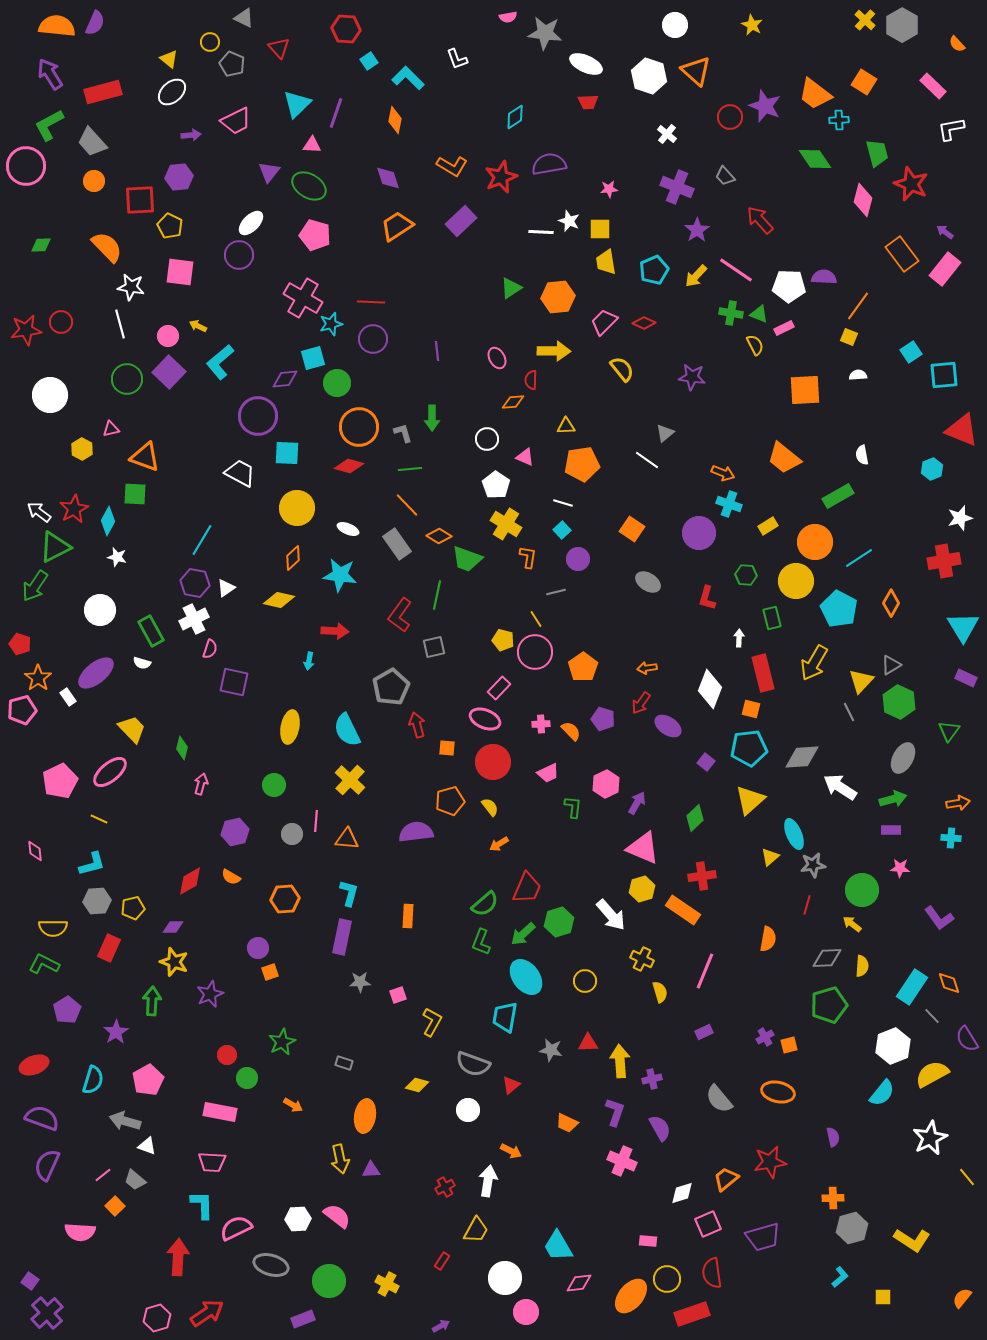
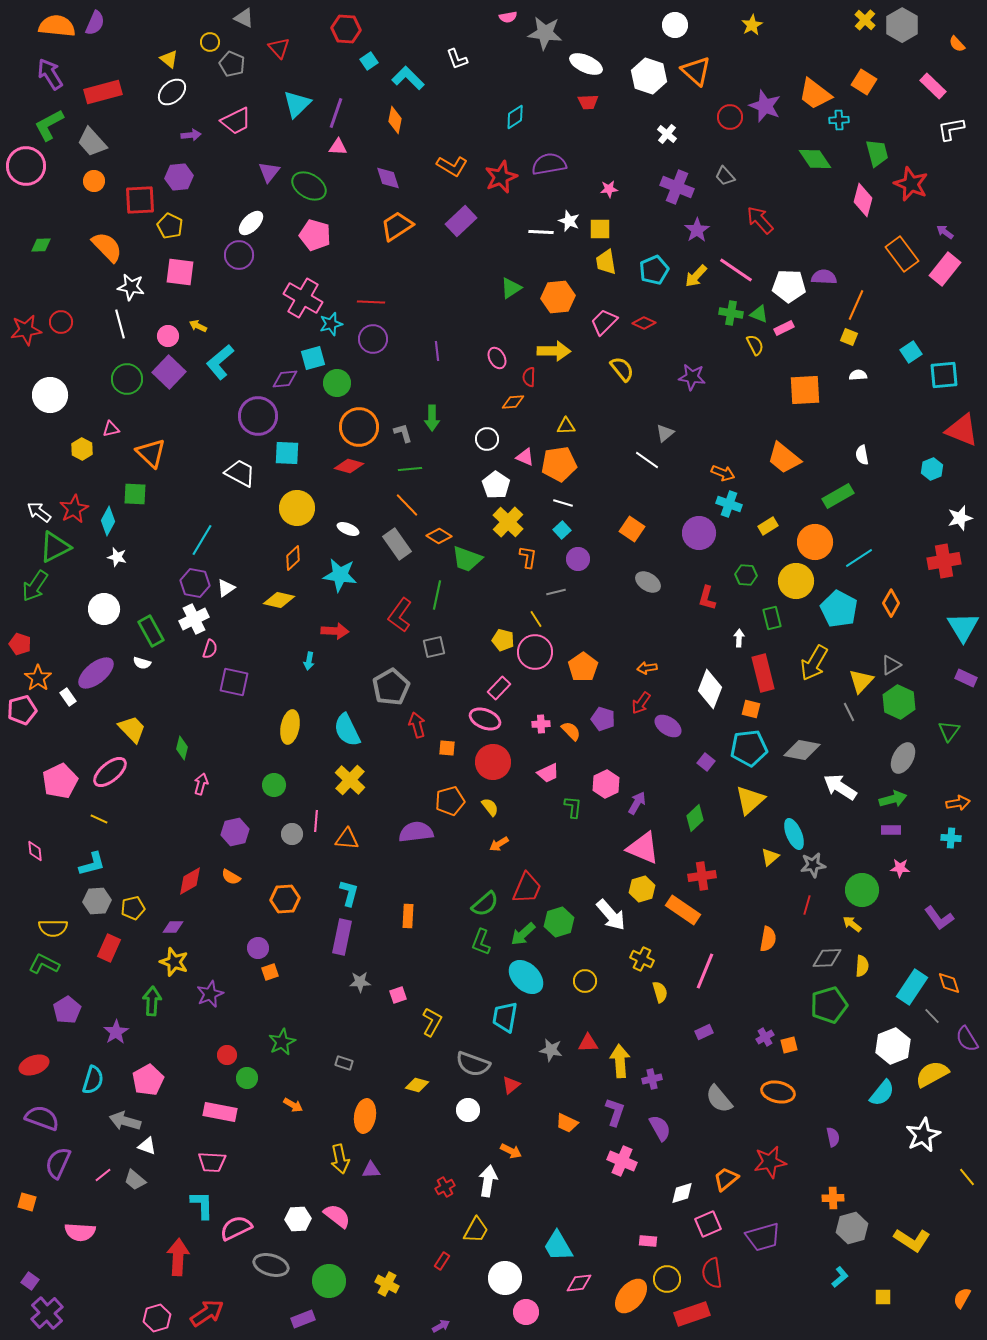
yellow star at (752, 25): rotated 15 degrees clockwise
pink triangle at (312, 145): moved 26 px right, 2 px down
orange line at (858, 306): moved 2 px left, 1 px up; rotated 12 degrees counterclockwise
red semicircle at (531, 380): moved 2 px left, 3 px up
orange triangle at (145, 457): moved 6 px right, 4 px up; rotated 24 degrees clockwise
orange pentagon at (582, 464): moved 23 px left
yellow cross at (506, 524): moved 2 px right, 2 px up; rotated 12 degrees clockwise
white circle at (100, 610): moved 4 px right, 1 px up
gray diamond at (802, 757): moved 7 px up; rotated 15 degrees clockwise
cyan ellipse at (526, 977): rotated 9 degrees counterclockwise
white star at (930, 1138): moved 7 px left, 3 px up
purple semicircle at (47, 1165): moved 11 px right, 2 px up
orange square at (115, 1206): moved 88 px left, 4 px up; rotated 30 degrees counterclockwise
orange semicircle at (962, 1298): rotated 10 degrees counterclockwise
